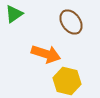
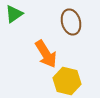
brown ellipse: rotated 20 degrees clockwise
orange arrow: rotated 40 degrees clockwise
